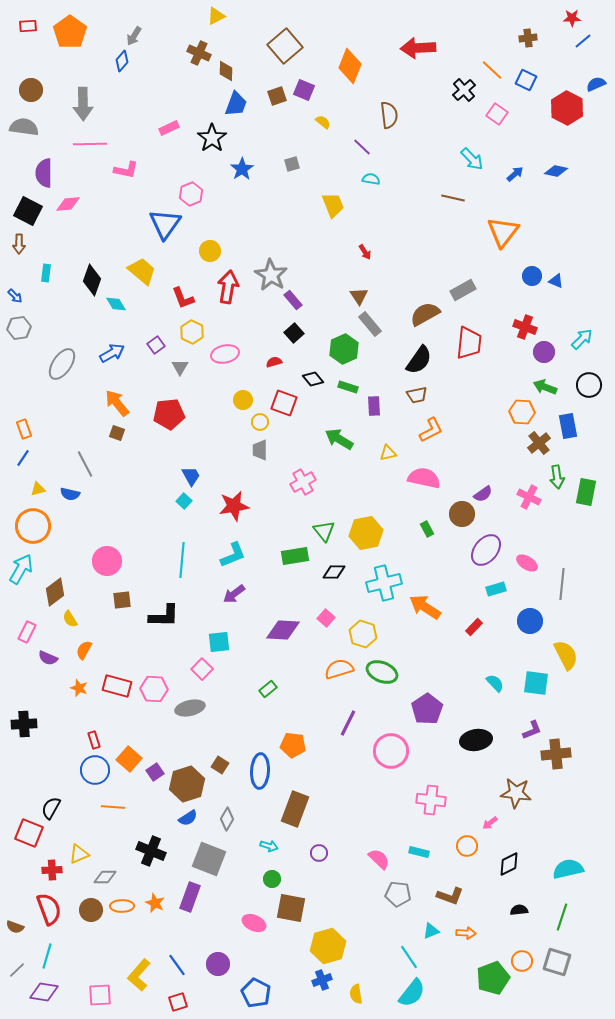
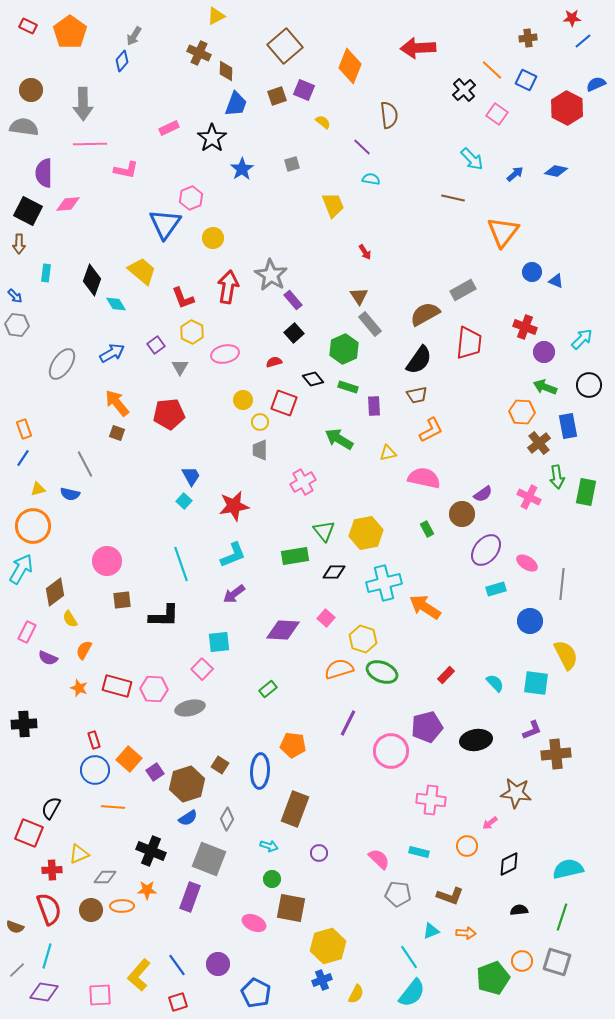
red rectangle at (28, 26): rotated 30 degrees clockwise
pink hexagon at (191, 194): moved 4 px down
yellow circle at (210, 251): moved 3 px right, 13 px up
blue circle at (532, 276): moved 4 px up
gray hexagon at (19, 328): moved 2 px left, 3 px up; rotated 15 degrees clockwise
cyan line at (182, 560): moved 1 px left, 4 px down; rotated 24 degrees counterclockwise
red rectangle at (474, 627): moved 28 px left, 48 px down
yellow hexagon at (363, 634): moved 5 px down
purple pentagon at (427, 709): moved 18 px down; rotated 20 degrees clockwise
orange star at (155, 903): moved 8 px left, 13 px up; rotated 24 degrees counterclockwise
yellow semicircle at (356, 994): rotated 144 degrees counterclockwise
